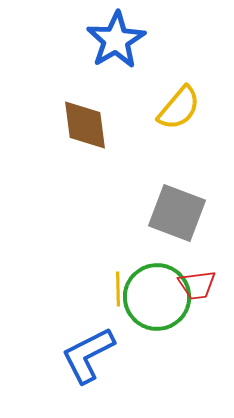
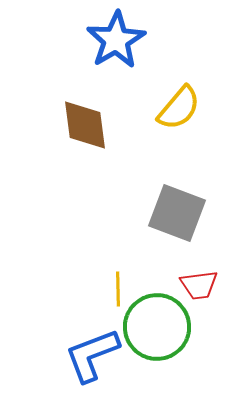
red trapezoid: moved 2 px right
green circle: moved 30 px down
blue L-shape: moved 4 px right; rotated 6 degrees clockwise
